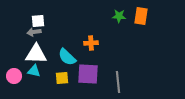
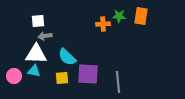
gray arrow: moved 11 px right, 4 px down
orange cross: moved 12 px right, 19 px up
